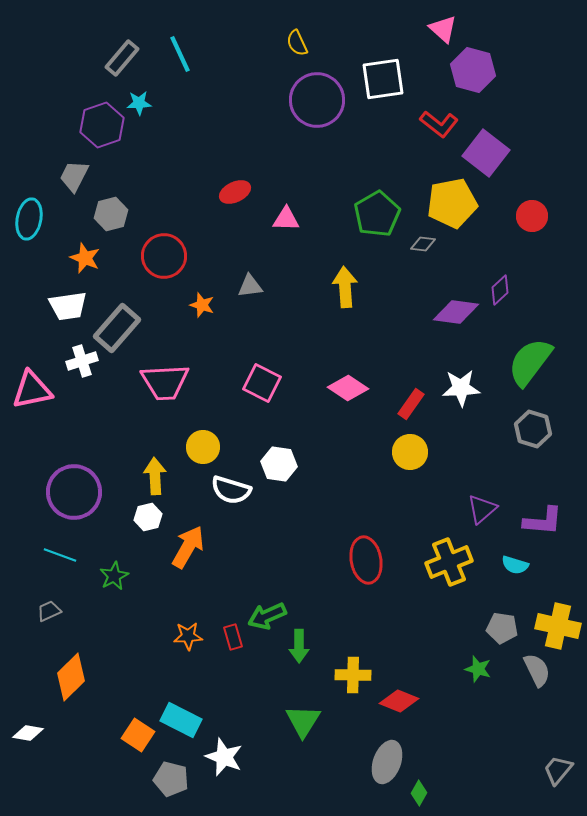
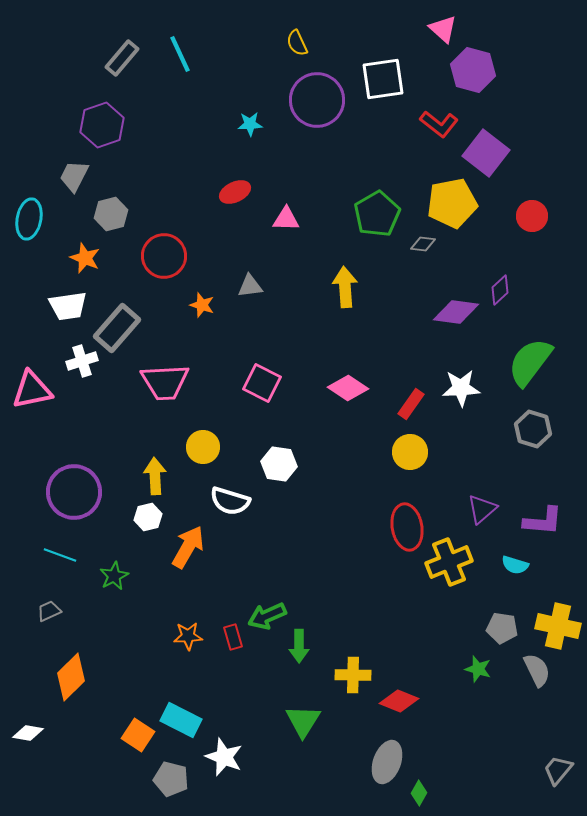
cyan star at (139, 103): moved 111 px right, 21 px down
white semicircle at (231, 490): moved 1 px left, 11 px down
red ellipse at (366, 560): moved 41 px right, 33 px up
